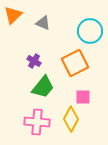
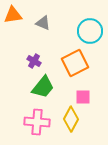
orange triangle: rotated 36 degrees clockwise
